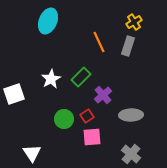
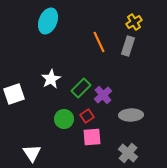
green rectangle: moved 11 px down
gray cross: moved 3 px left, 1 px up
